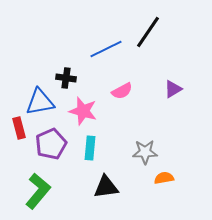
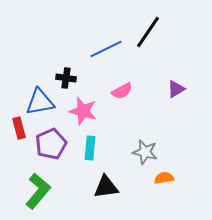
purple triangle: moved 3 px right
gray star: rotated 15 degrees clockwise
